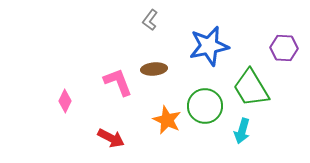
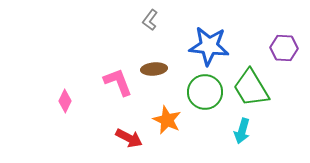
blue star: rotated 18 degrees clockwise
green circle: moved 14 px up
red arrow: moved 18 px right
